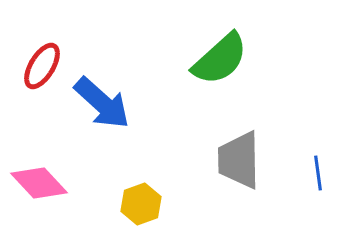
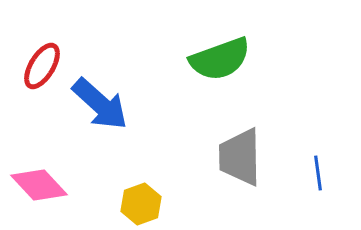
green semicircle: rotated 22 degrees clockwise
blue arrow: moved 2 px left, 1 px down
gray trapezoid: moved 1 px right, 3 px up
pink diamond: moved 2 px down
